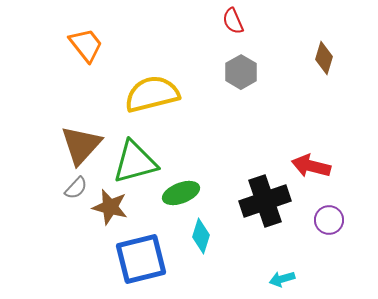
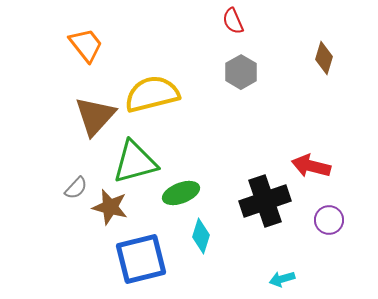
brown triangle: moved 14 px right, 29 px up
